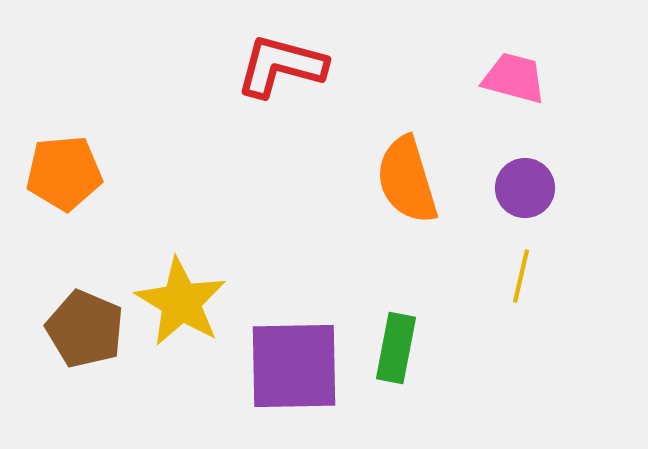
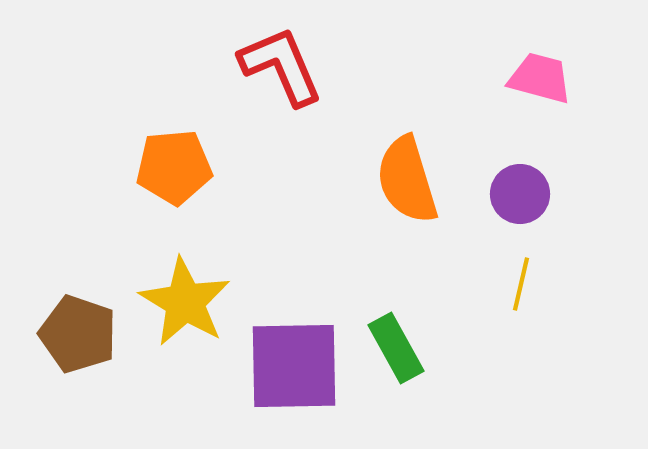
red L-shape: rotated 52 degrees clockwise
pink trapezoid: moved 26 px right
orange pentagon: moved 110 px right, 6 px up
purple circle: moved 5 px left, 6 px down
yellow line: moved 8 px down
yellow star: moved 4 px right
brown pentagon: moved 7 px left, 5 px down; rotated 4 degrees counterclockwise
green rectangle: rotated 40 degrees counterclockwise
